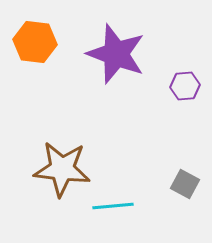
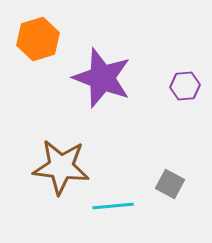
orange hexagon: moved 3 px right, 3 px up; rotated 24 degrees counterclockwise
purple star: moved 14 px left, 24 px down
brown star: moved 1 px left, 2 px up
gray square: moved 15 px left
